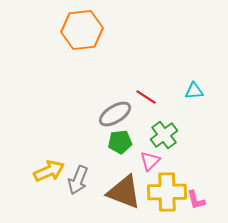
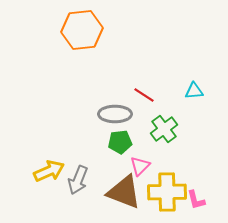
red line: moved 2 px left, 2 px up
gray ellipse: rotated 32 degrees clockwise
green cross: moved 6 px up
pink triangle: moved 10 px left, 5 px down
